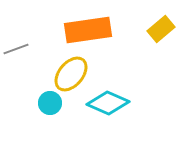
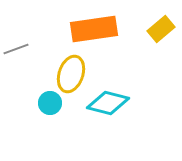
orange rectangle: moved 6 px right, 1 px up
yellow ellipse: rotated 21 degrees counterclockwise
cyan diamond: rotated 9 degrees counterclockwise
